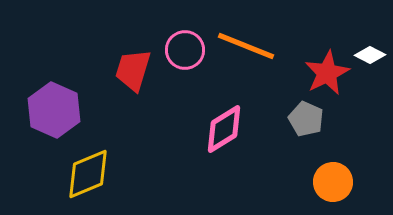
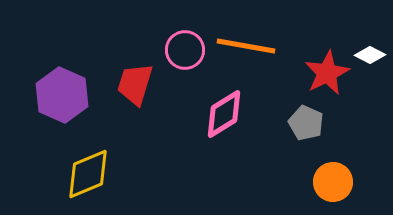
orange line: rotated 12 degrees counterclockwise
red trapezoid: moved 2 px right, 14 px down
purple hexagon: moved 8 px right, 15 px up
gray pentagon: moved 4 px down
pink diamond: moved 15 px up
